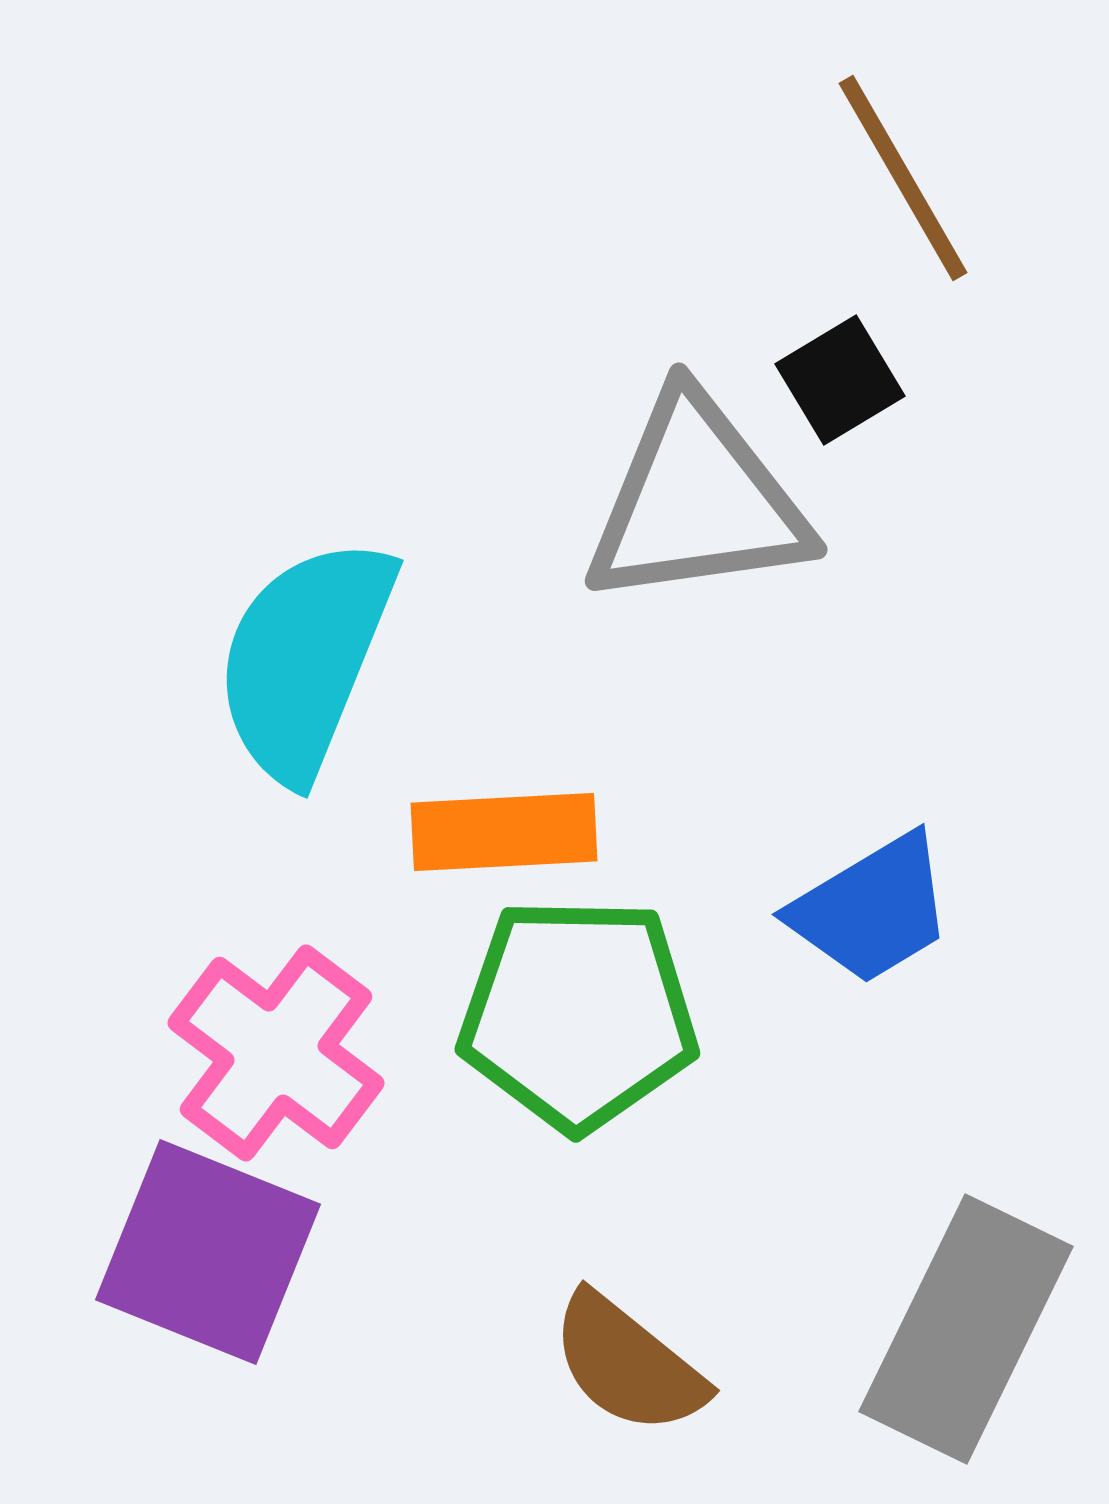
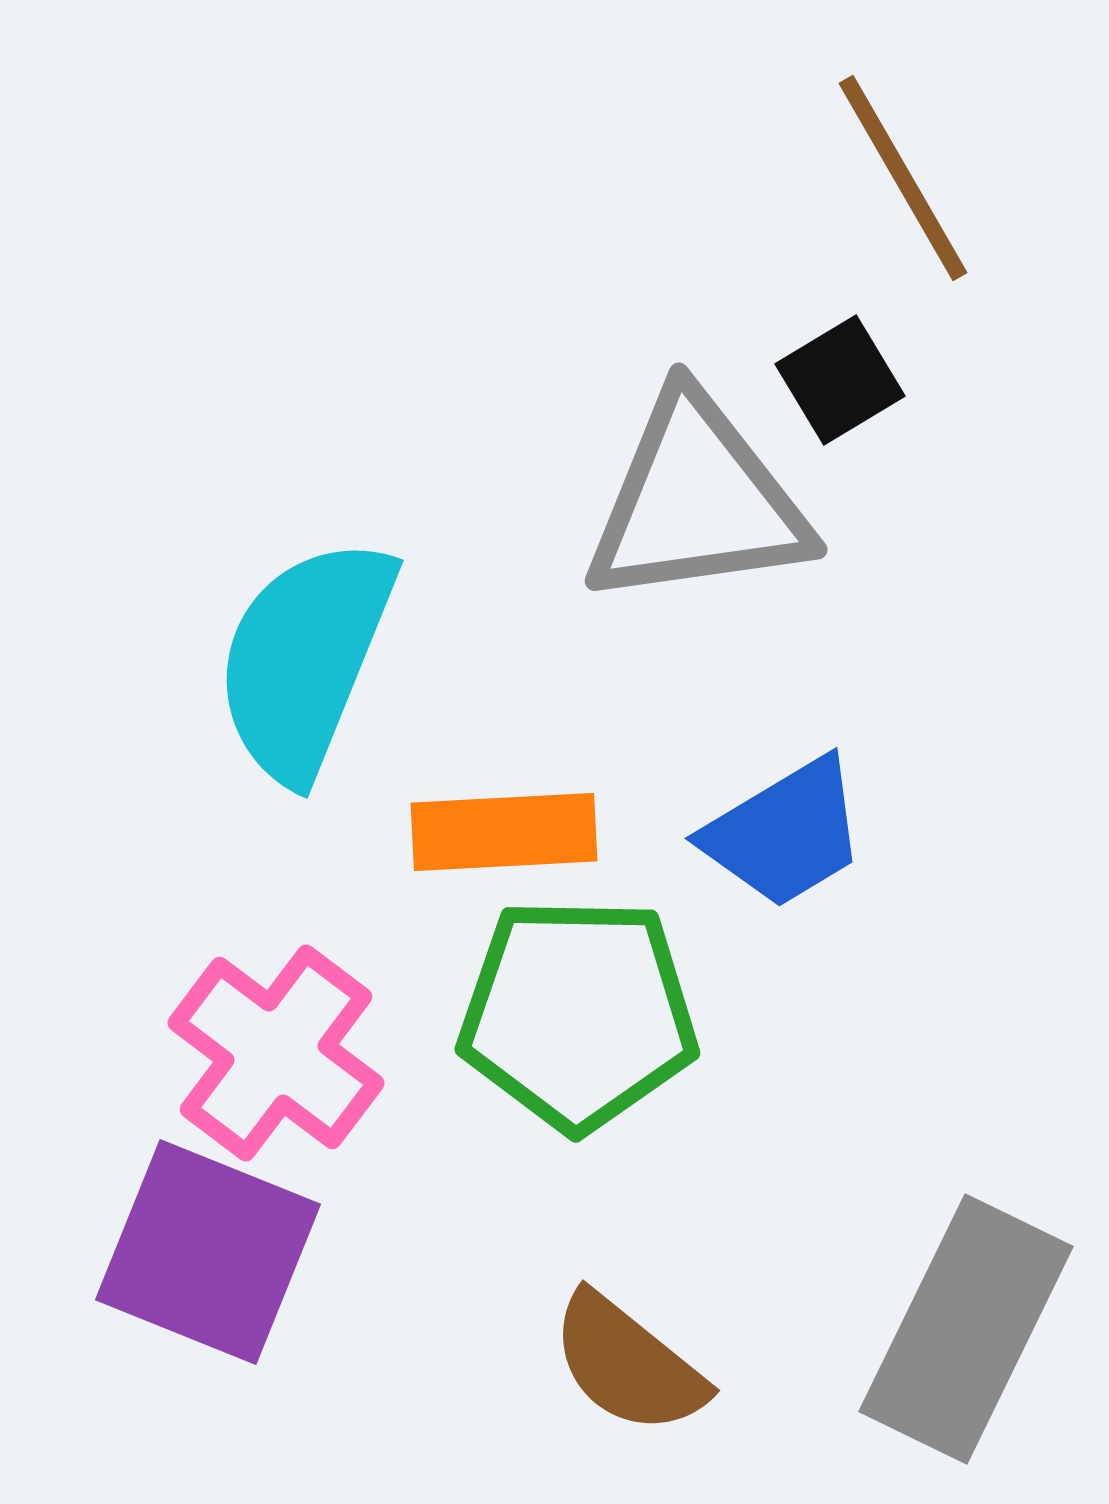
blue trapezoid: moved 87 px left, 76 px up
